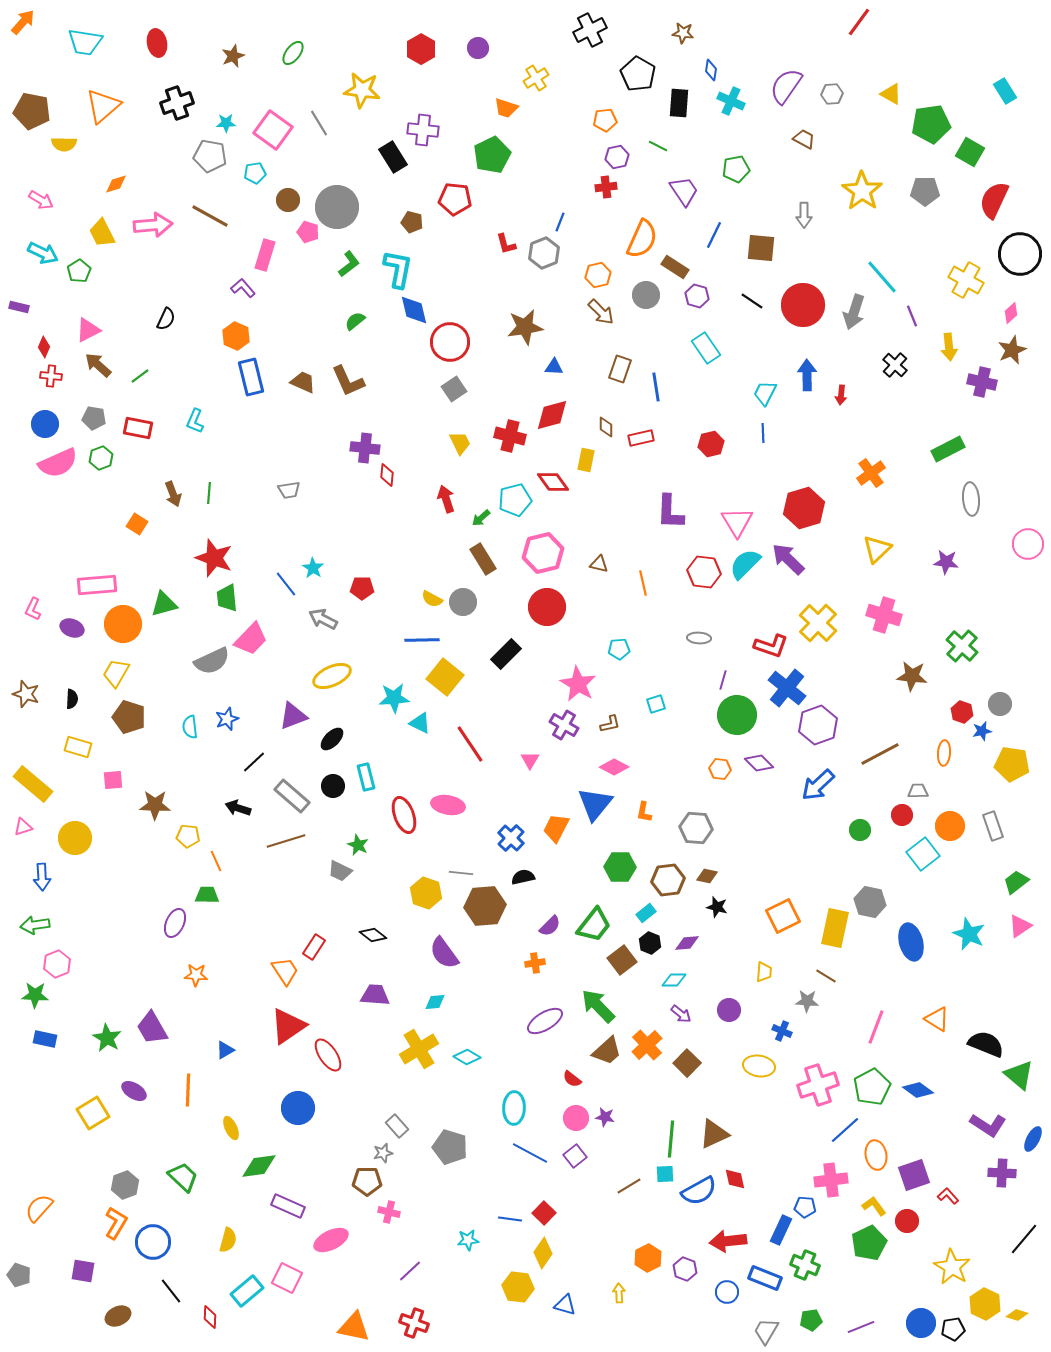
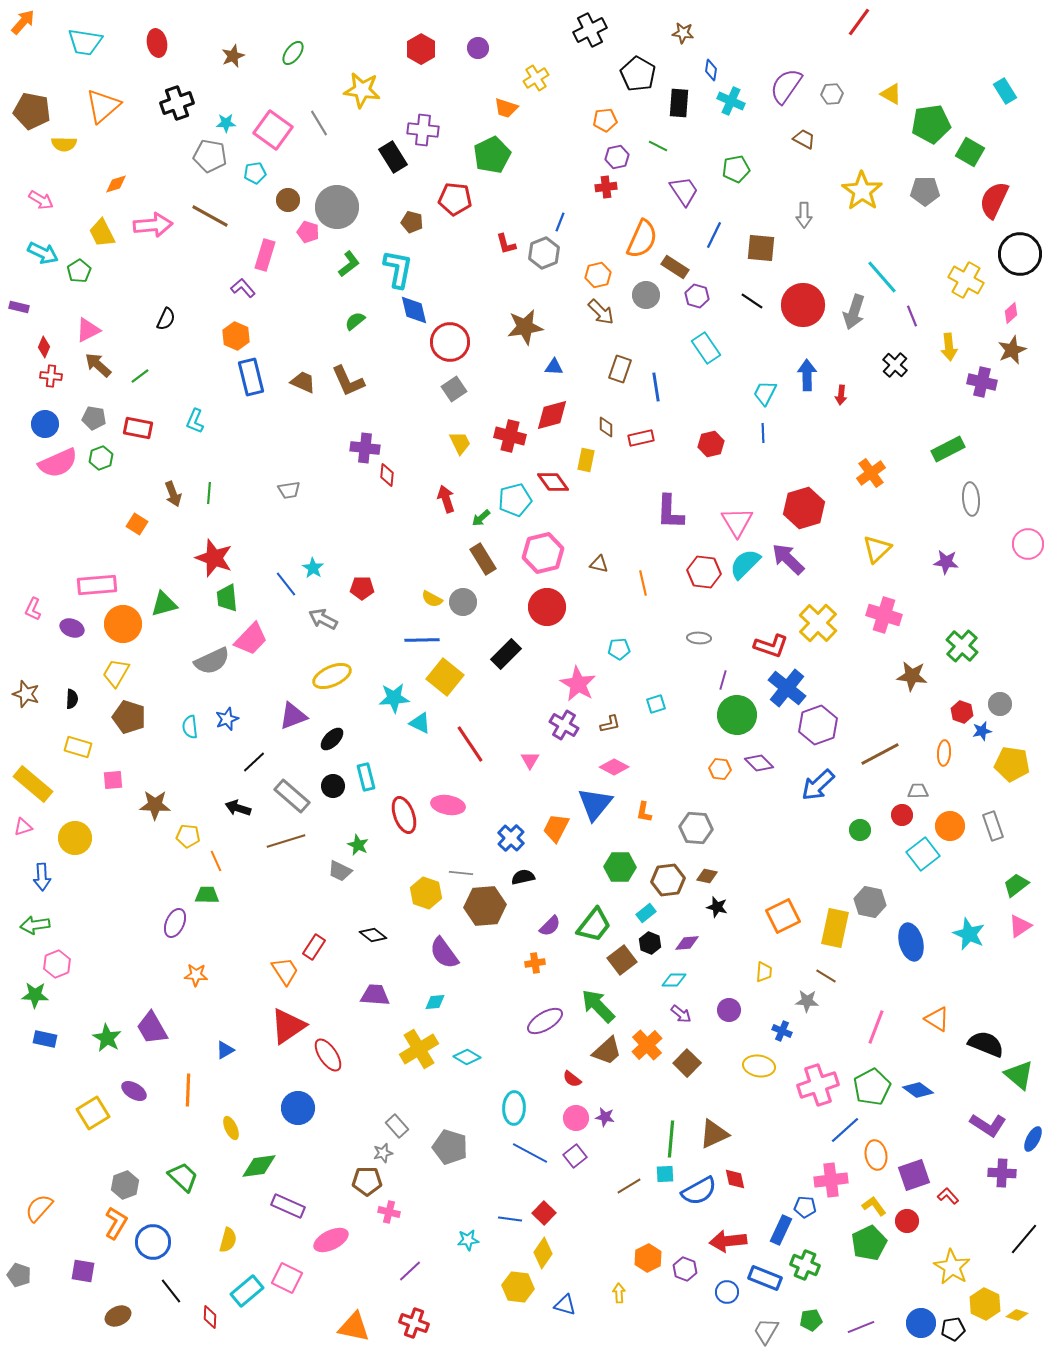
green trapezoid at (1016, 882): moved 3 px down
